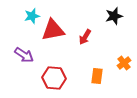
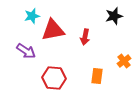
red arrow: rotated 21 degrees counterclockwise
purple arrow: moved 2 px right, 4 px up
orange cross: moved 2 px up
